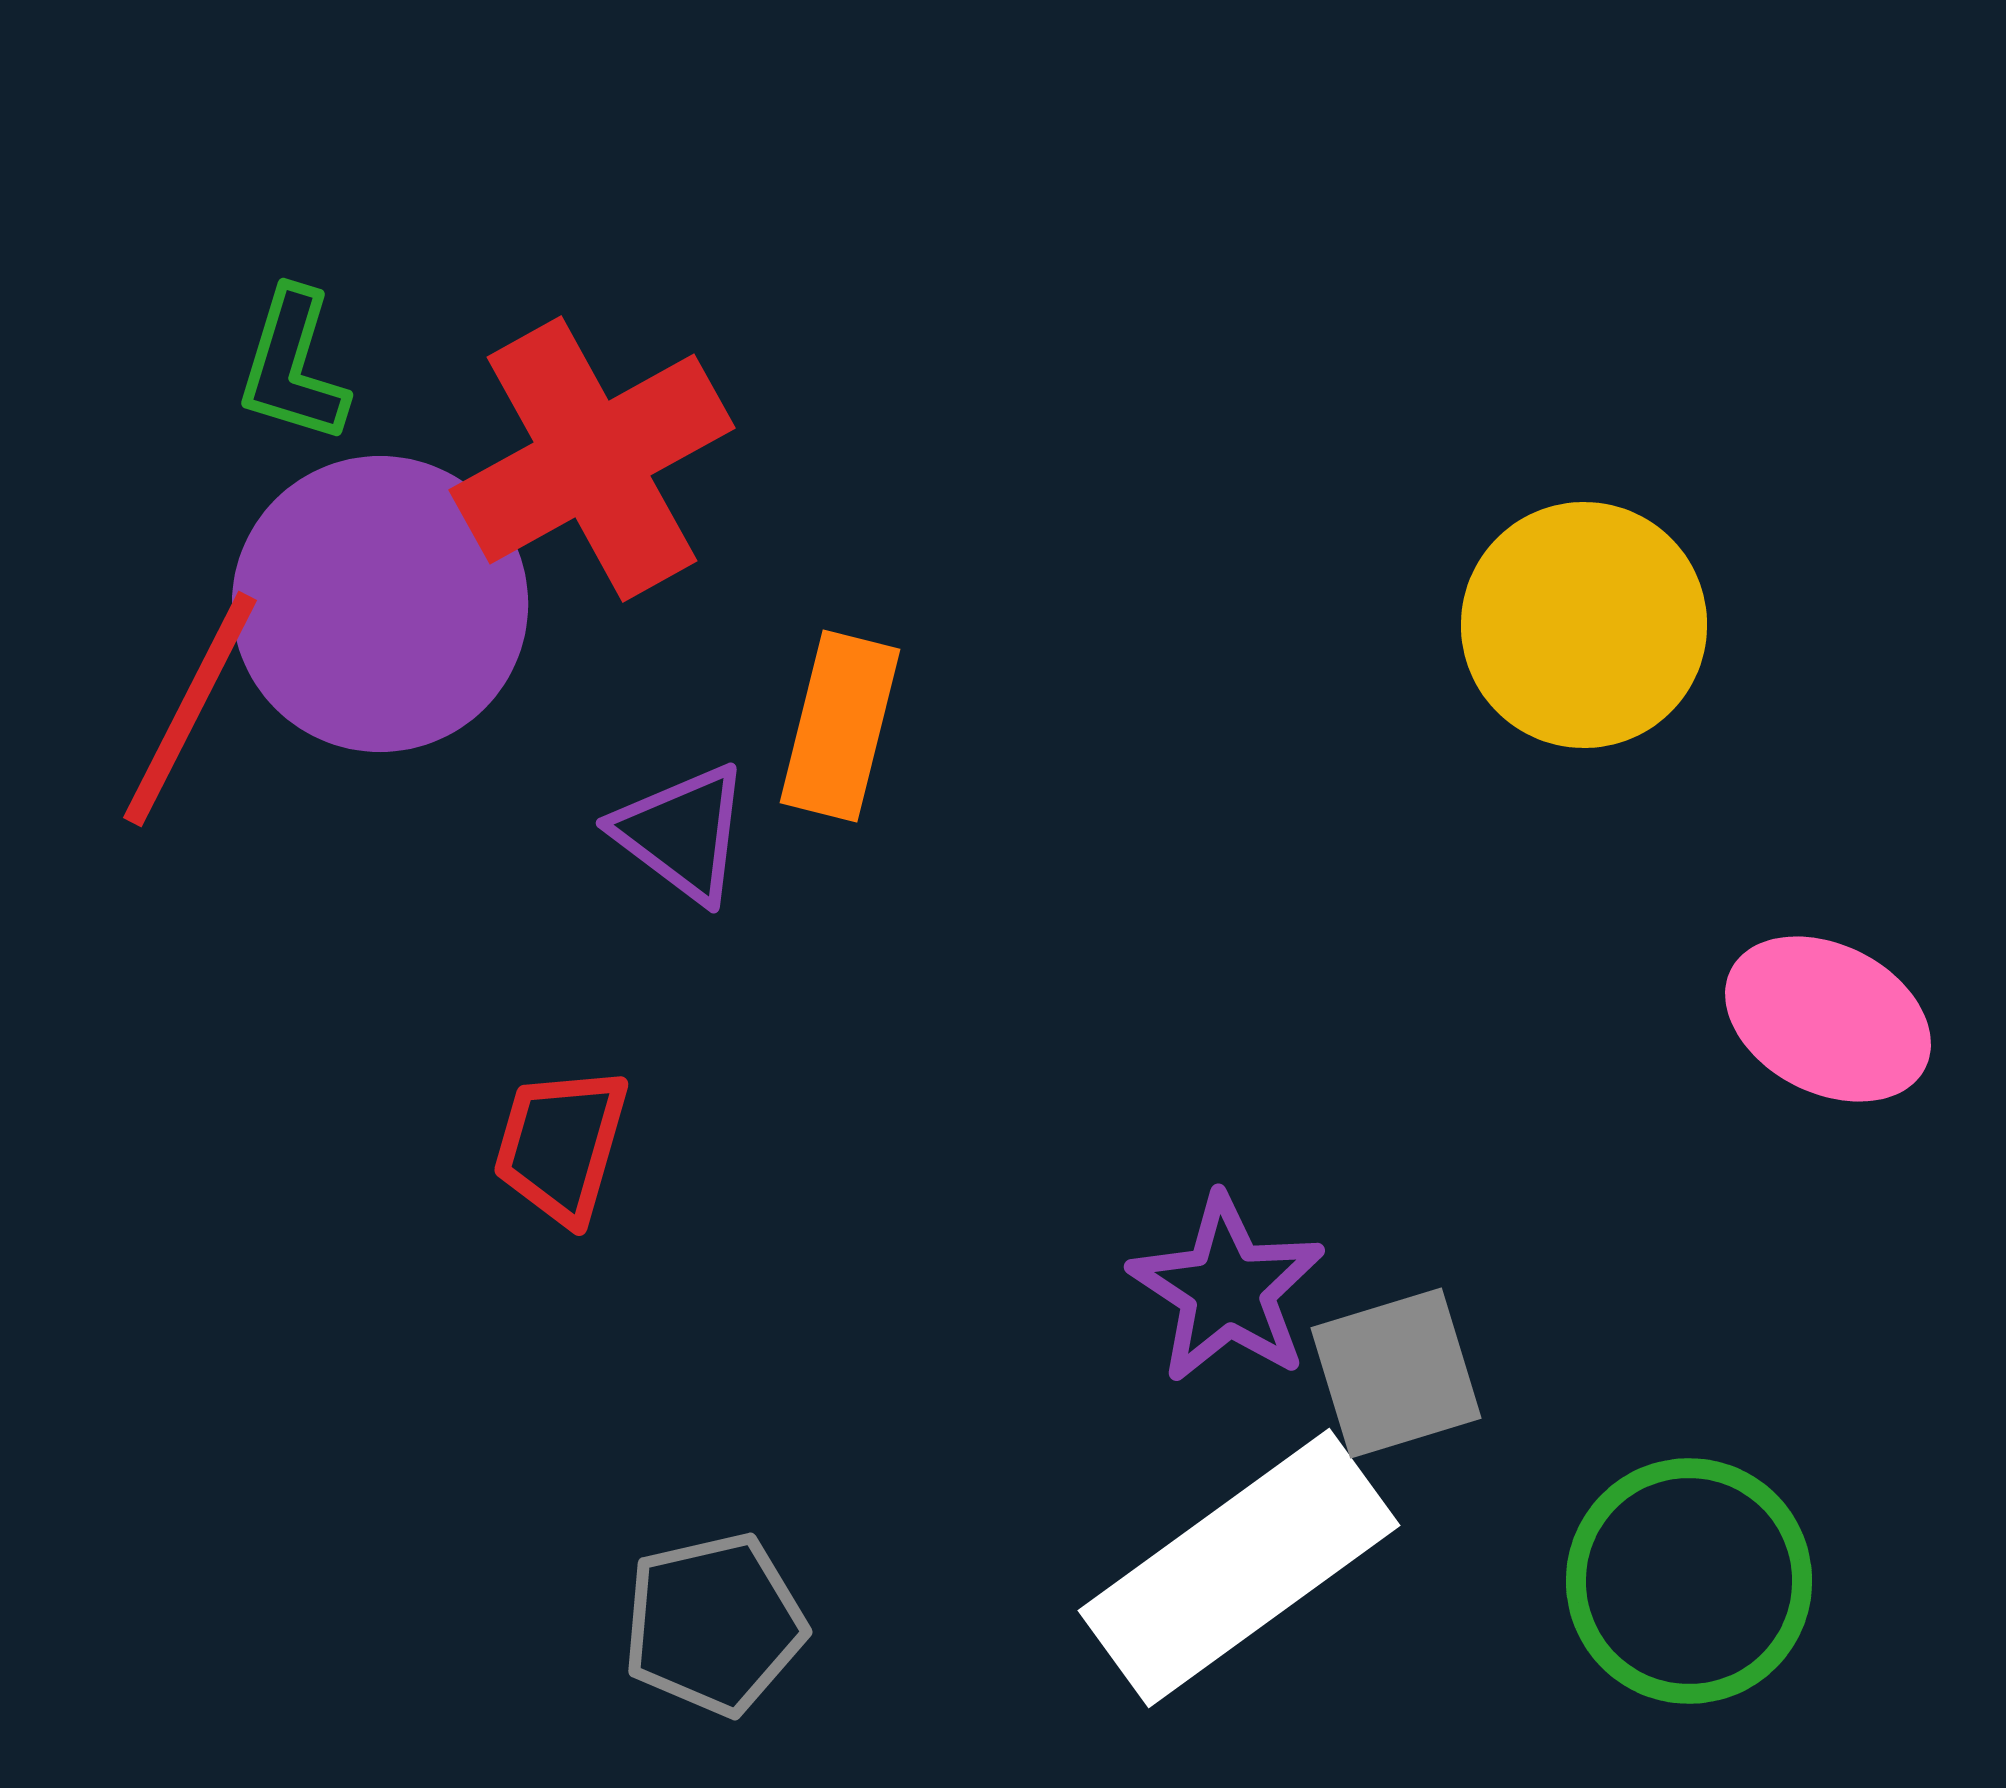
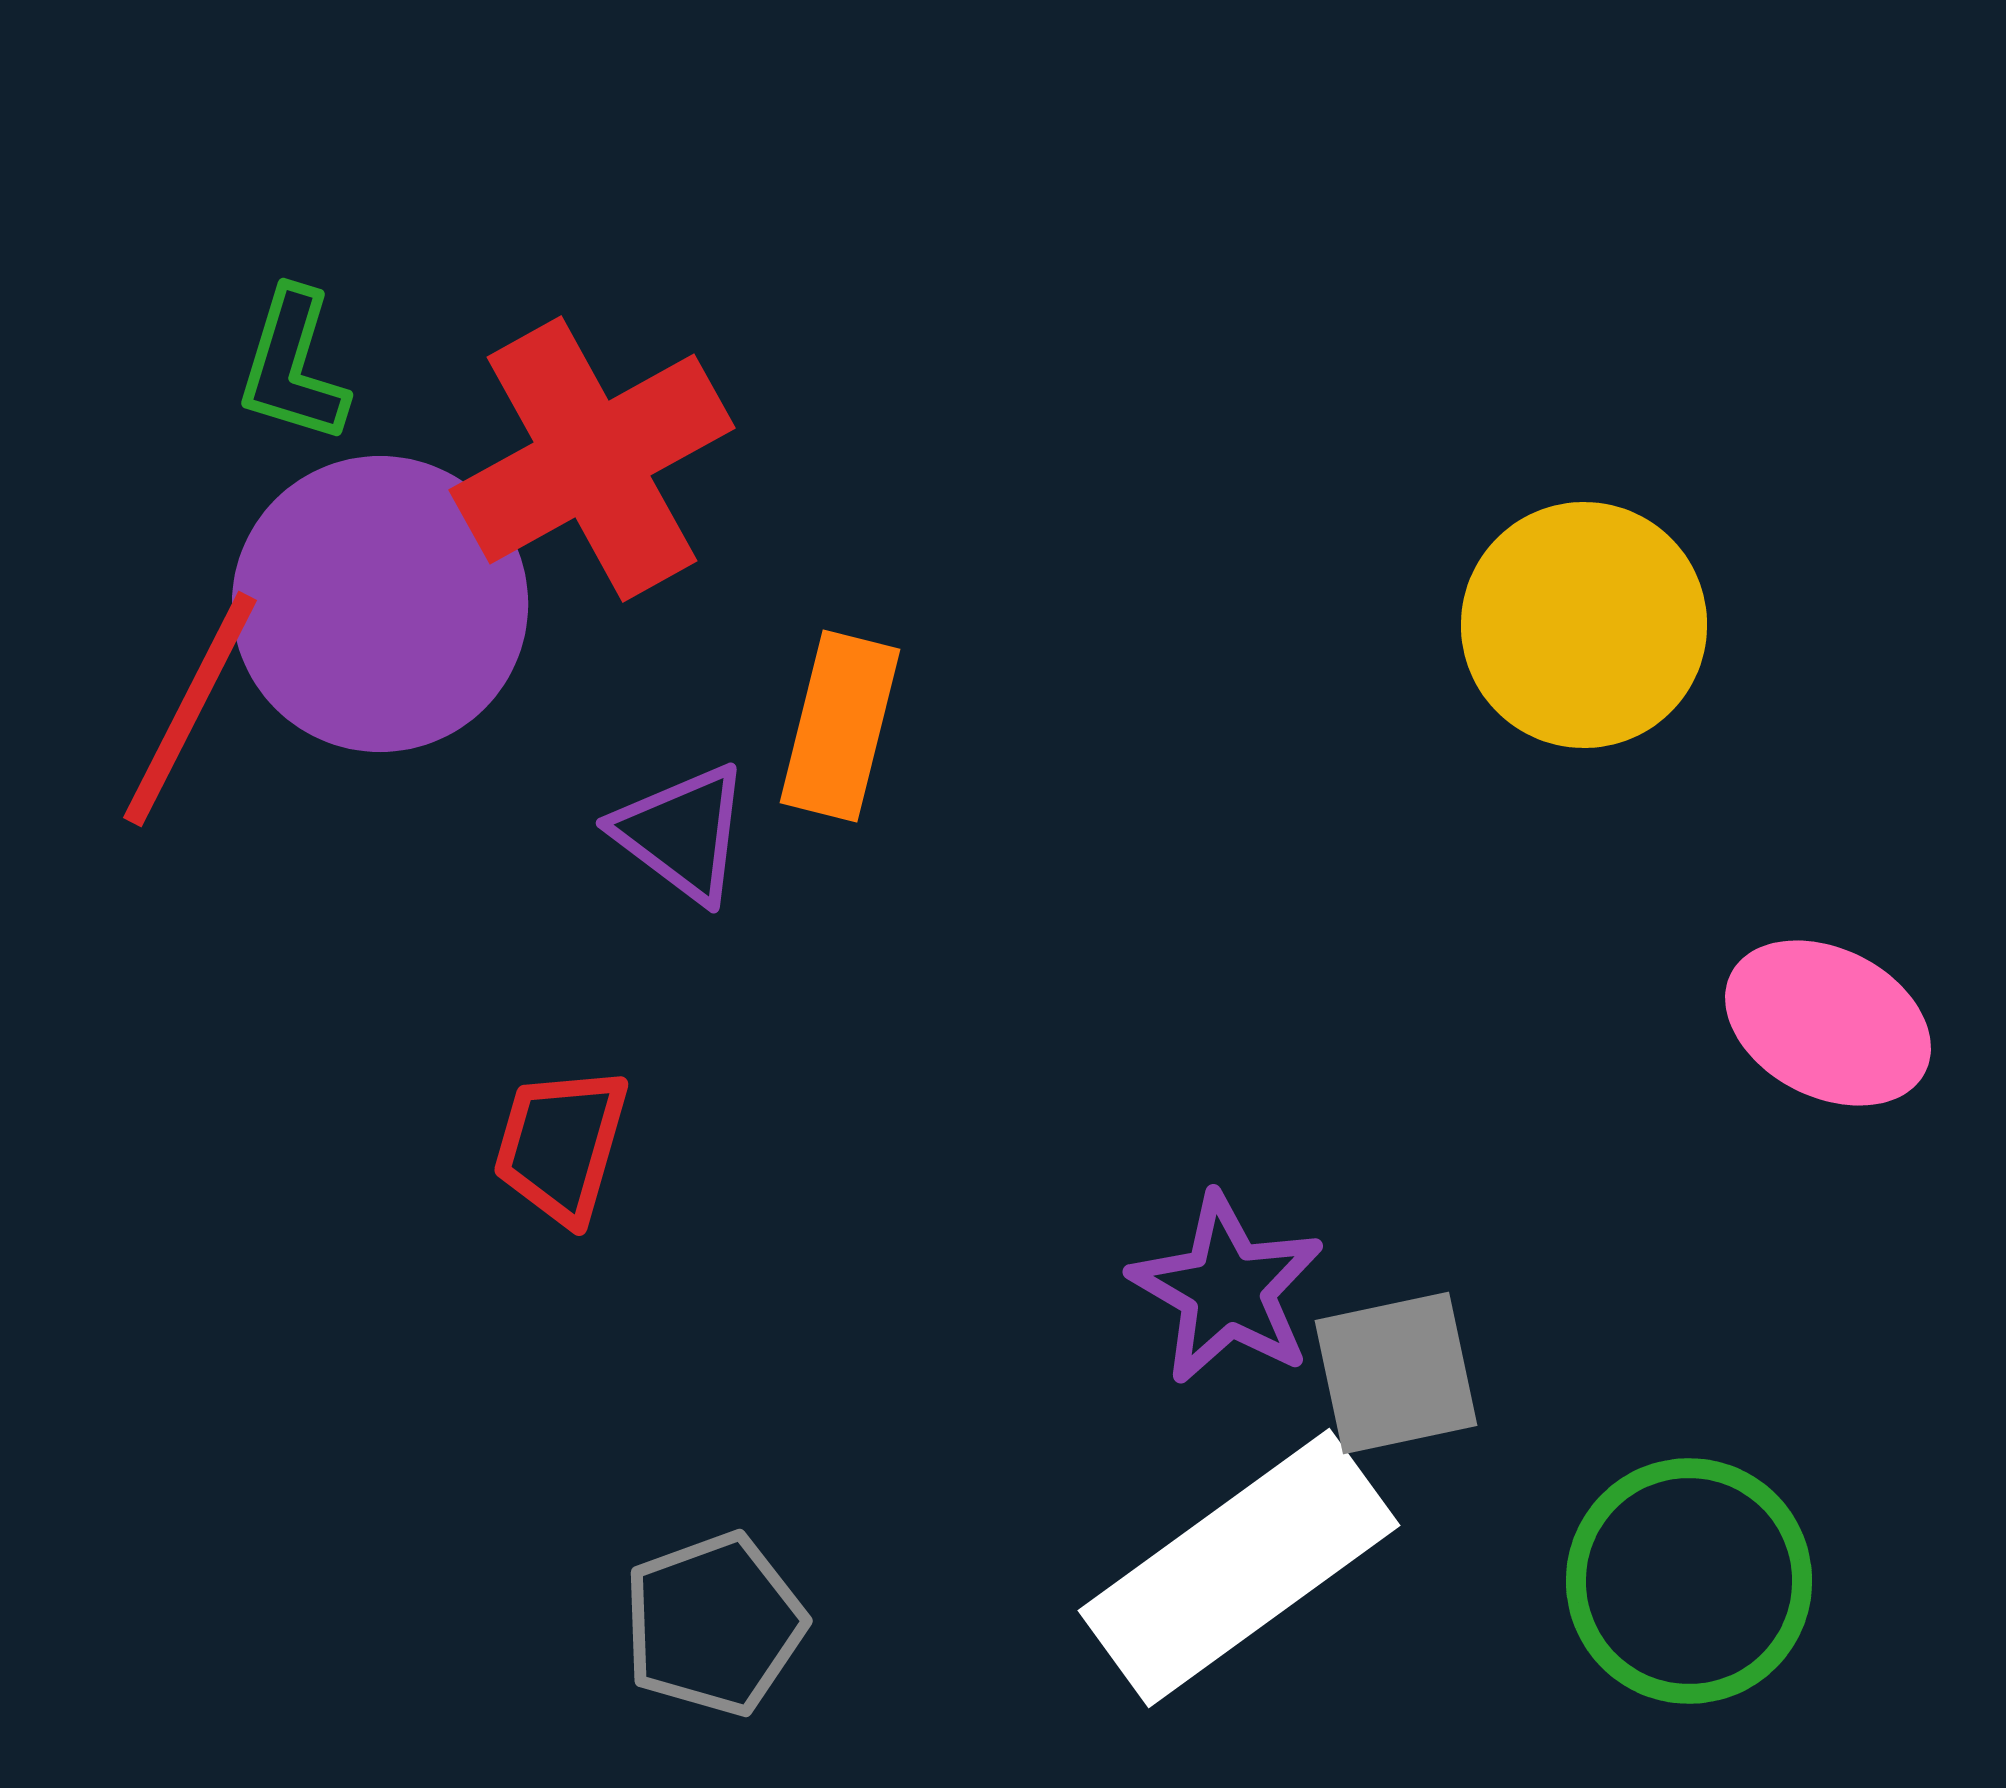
pink ellipse: moved 4 px down
purple star: rotated 3 degrees counterclockwise
gray square: rotated 5 degrees clockwise
gray pentagon: rotated 7 degrees counterclockwise
